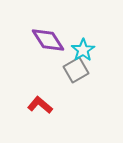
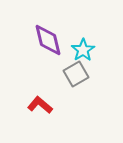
purple diamond: rotated 20 degrees clockwise
gray square: moved 4 px down
